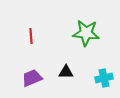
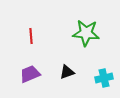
black triangle: moved 1 px right; rotated 21 degrees counterclockwise
purple trapezoid: moved 2 px left, 4 px up
